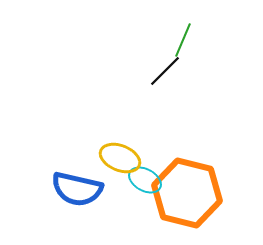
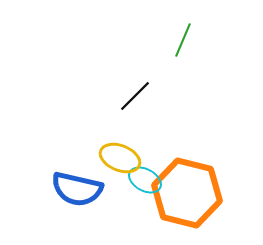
black line: moved 30 px left, 25 px down
